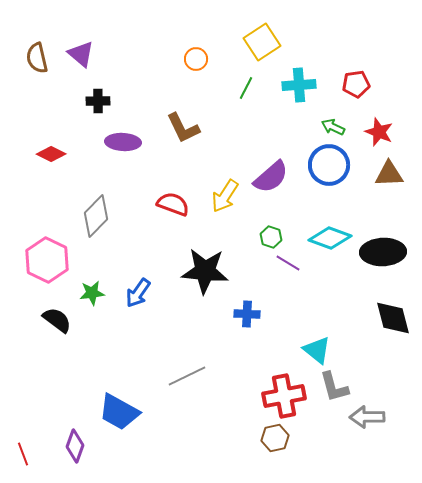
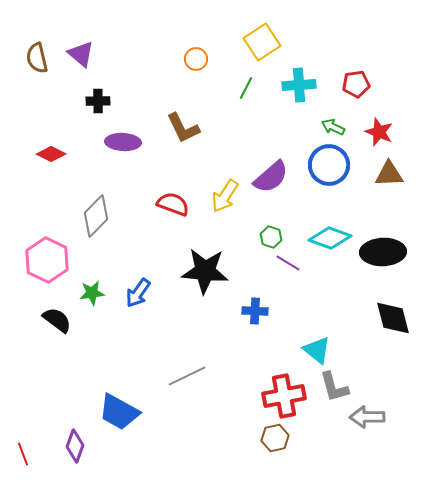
blue cross: moved 8 px right, 3 px up
